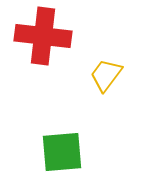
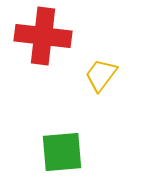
yellow trapezoid: moved 5 px left
